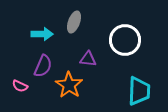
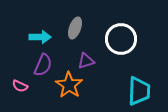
gray ellipse: moved 1 px right, 6 px down
cyan arrow: moved 2 px left, 3 px down
white circle: moved 4 px left, 1 px up
purple triangle: moved 2 px left, 2 px down; rotated 24 degrees counterclockwise
purple semicircle: moved 1 px up
